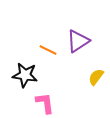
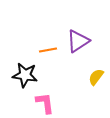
orange line: rotated 36 degrees counterclockwise
